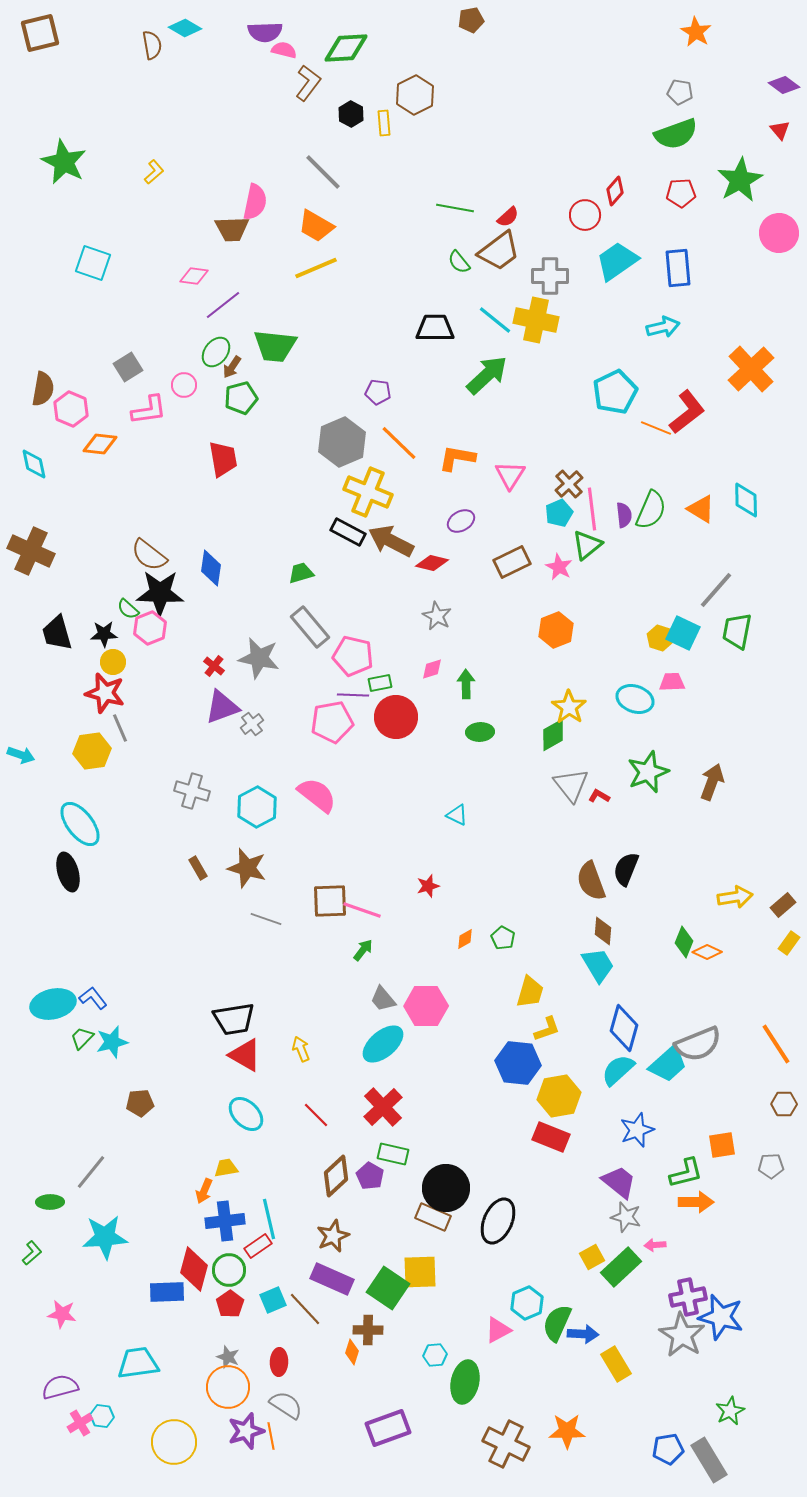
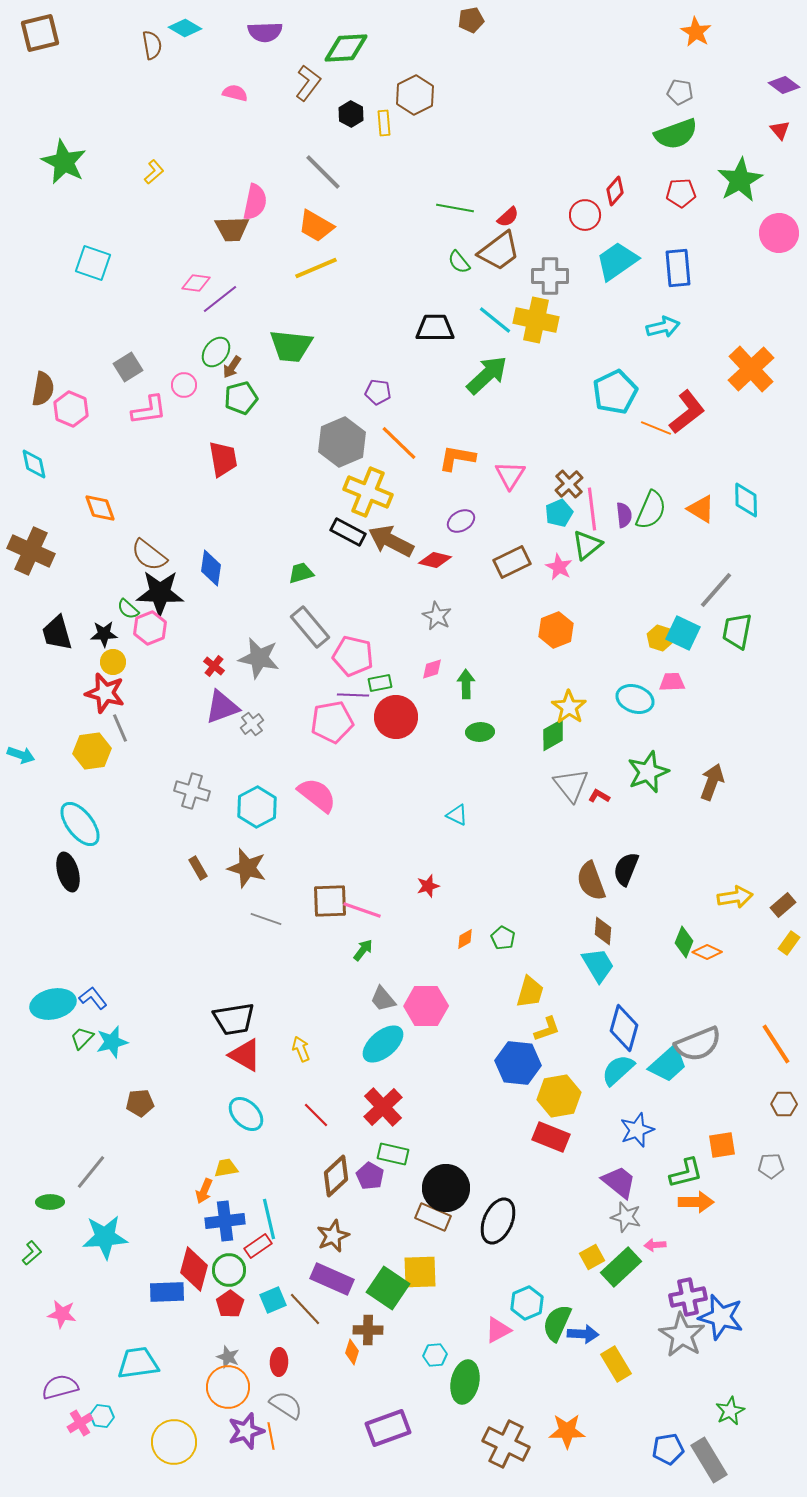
pink semicircle at (284, 50): moved 49 px left, 43 px down
pink diamond at (194, 276): moved 2 px right, 7 px down
purple line at (223, 305): moved 3 px left, 6 px up
green trapezoid at (275, 346): moved 16 px right
orange diamond at (100, 444): moved 64 px down; rotated 64 degrees clockwise
red diamond at (432, 563): moved 3 px right, 3 px up
